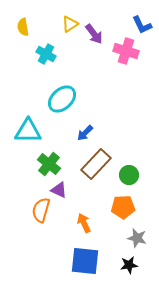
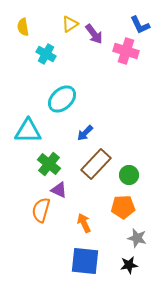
blue L-shape: moved 2 px left
